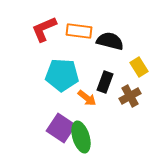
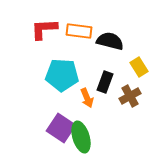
red L-shape: rotated 20 degrees clockwise
orange arrow: rotated 30 degrees clockwise
